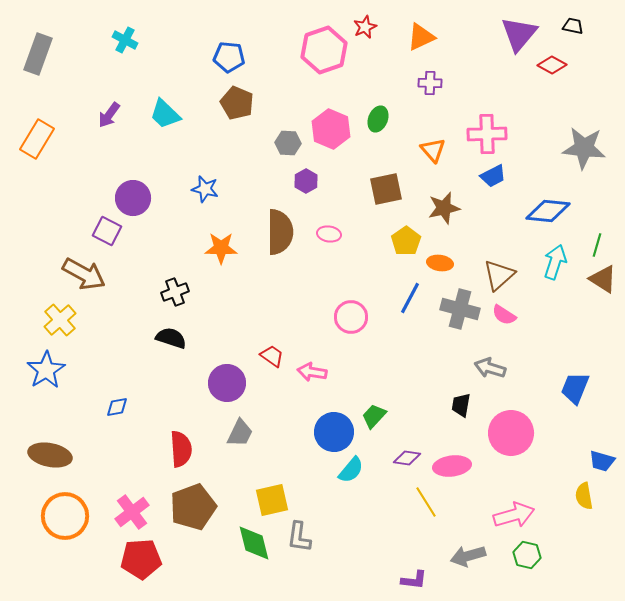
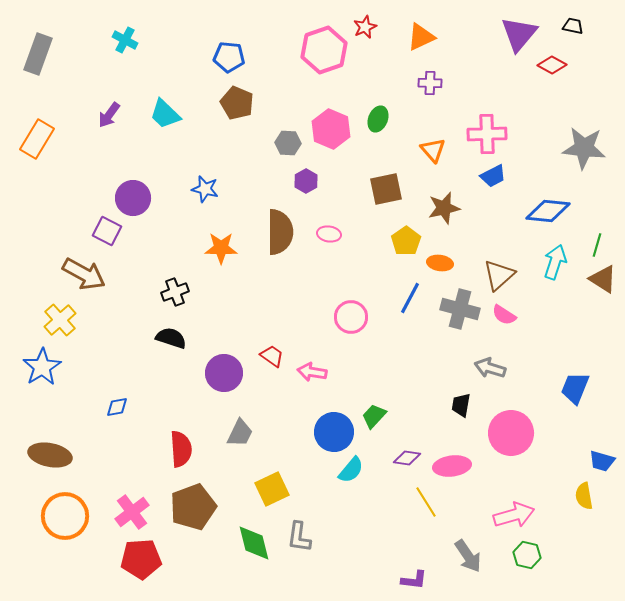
blue star at (46, 370): moved 4 px left, 3 px up
purple circle at (227, 383): moved 3 px left, 10 px up
yellow square at (272, 500): moved 11 px up; rotated 12 degrees counterclockwise
gray arrow at (468, 556): rotated 108 degrees counterclockwise
